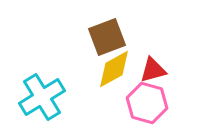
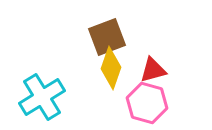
yellow diamond: moved 3 px left, 1 px up; rotated 42 degrees counterclockwise
